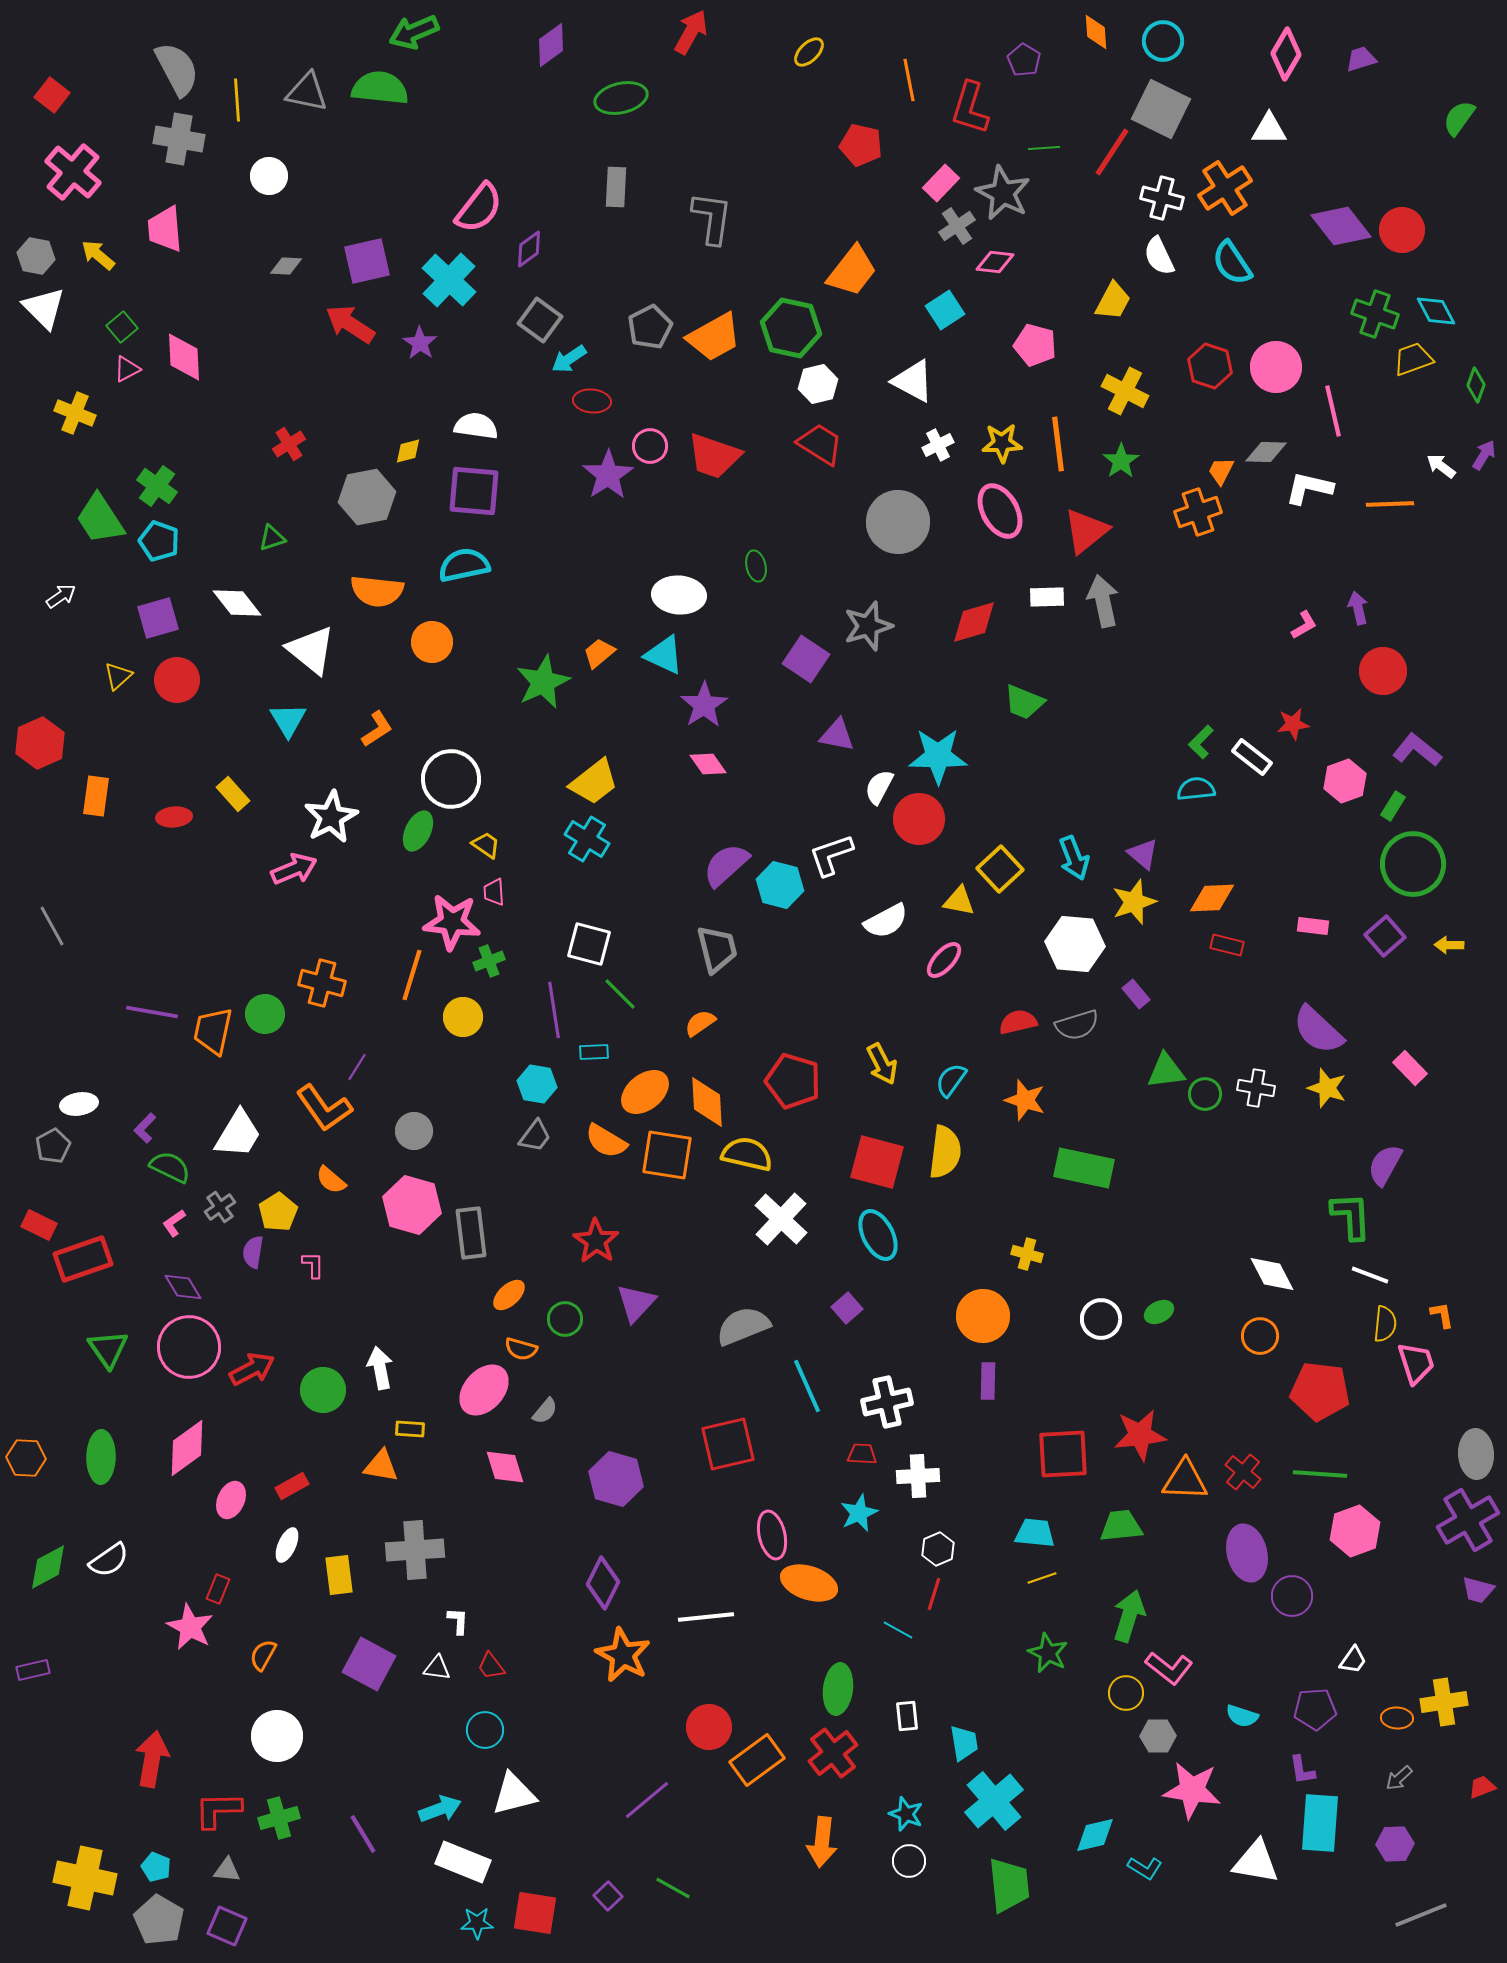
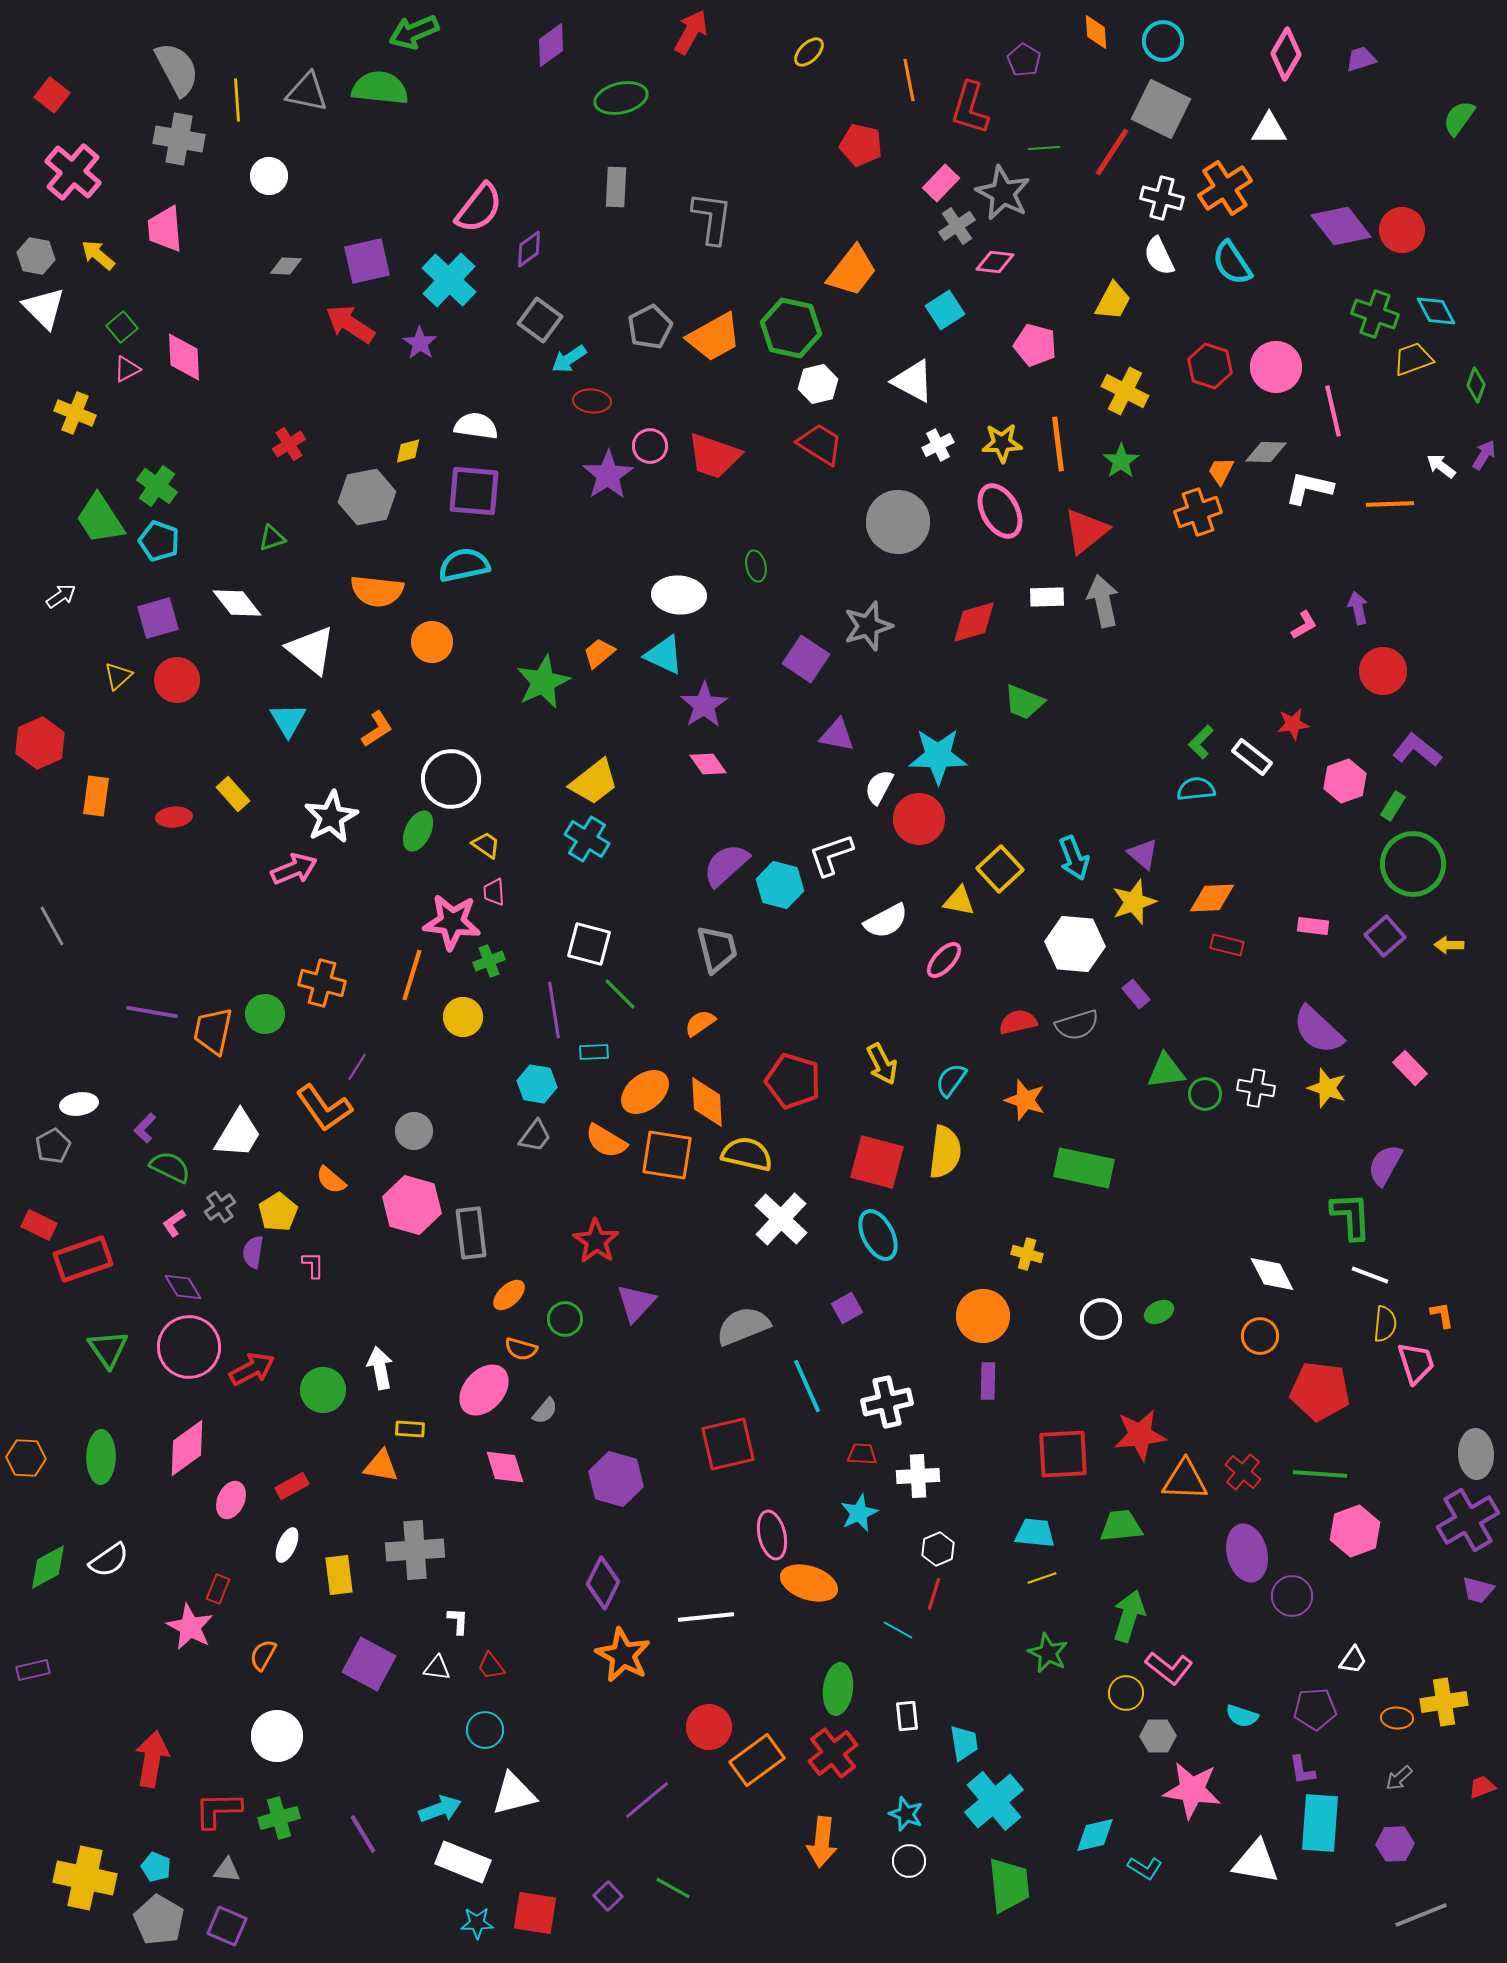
purple square at (847, 1308): rotated 12 degrees clockwise
